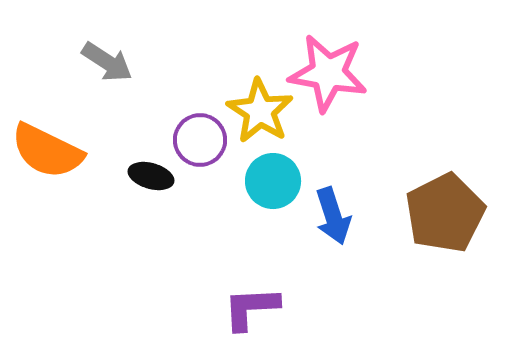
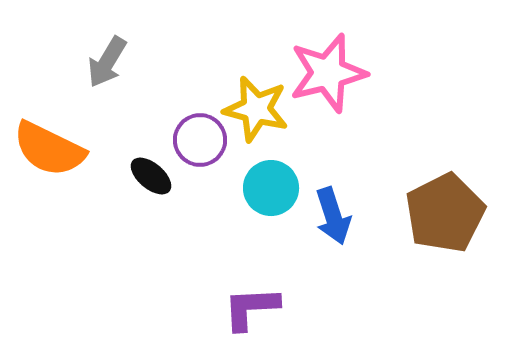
gray arrow: rotated 88 degrees clockwise
pink star: rotated 24 degrees counterclockwise
yellow star: moved 4 px left, 2 px up; rotated 18 degrees counterclockwise
orange semicircle: moved 2 px right, 2 px up
black ellipse: rotated 24 degrees clockwise
cyan circle: moved 2 px left, 7 px down
